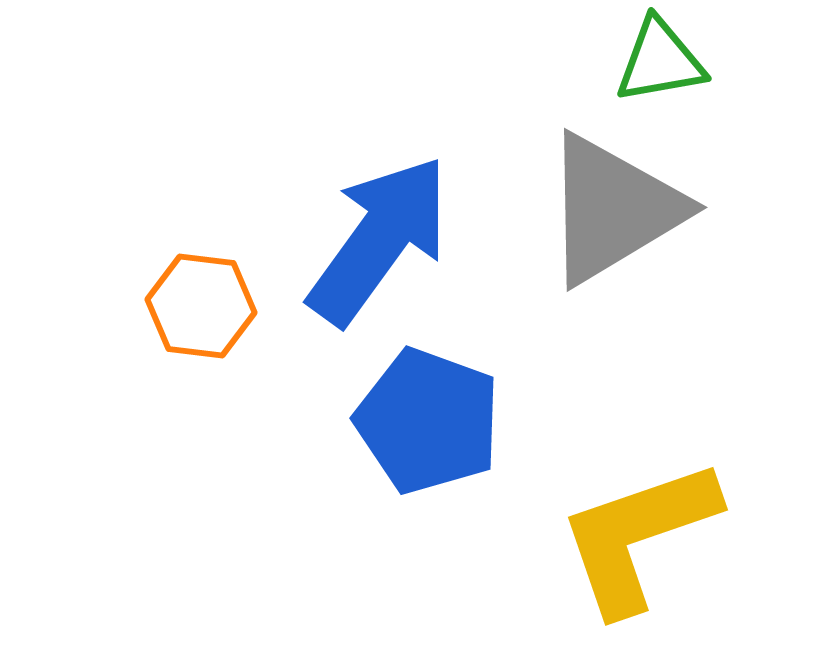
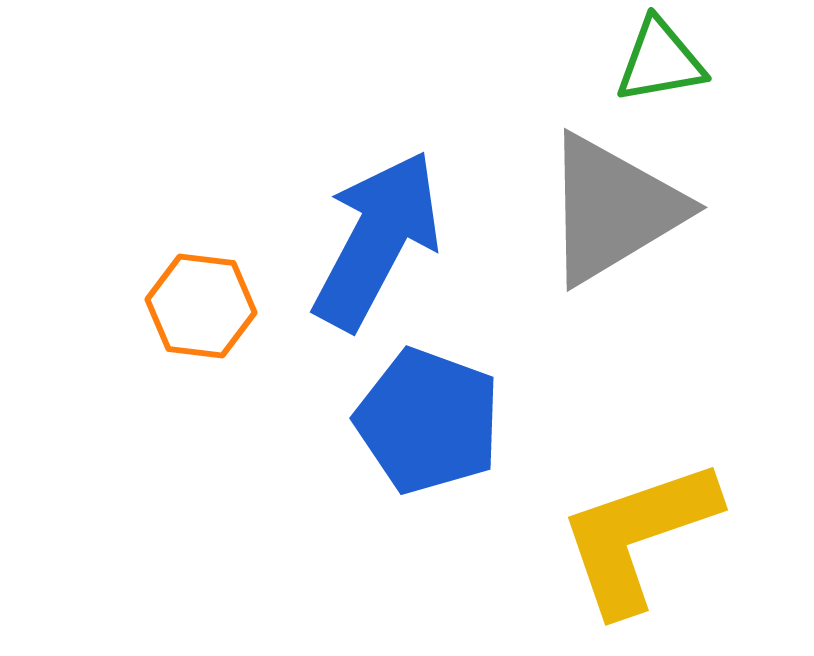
blue arrow: moved 2 px left; rotated 8 degrees counterclockwise
